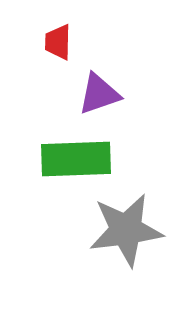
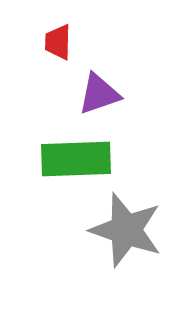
gray star: rotated 26 degrees clockwise
